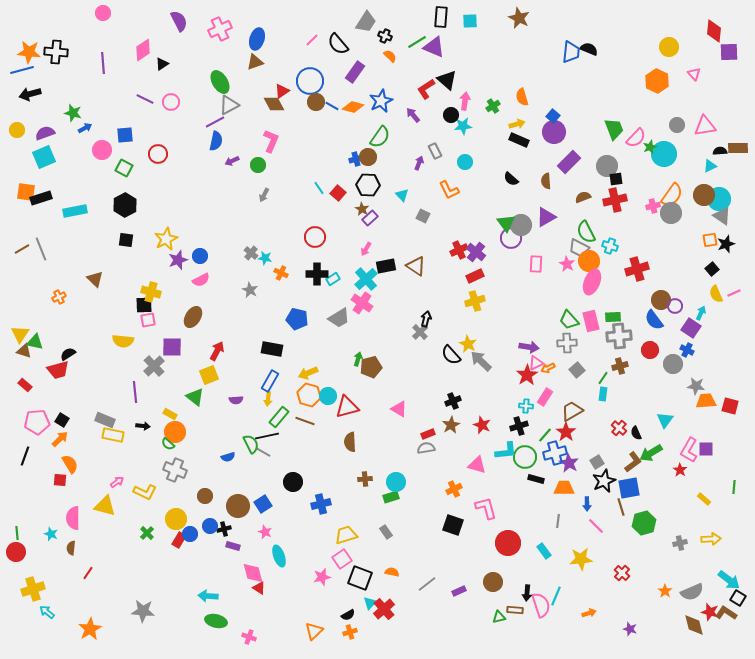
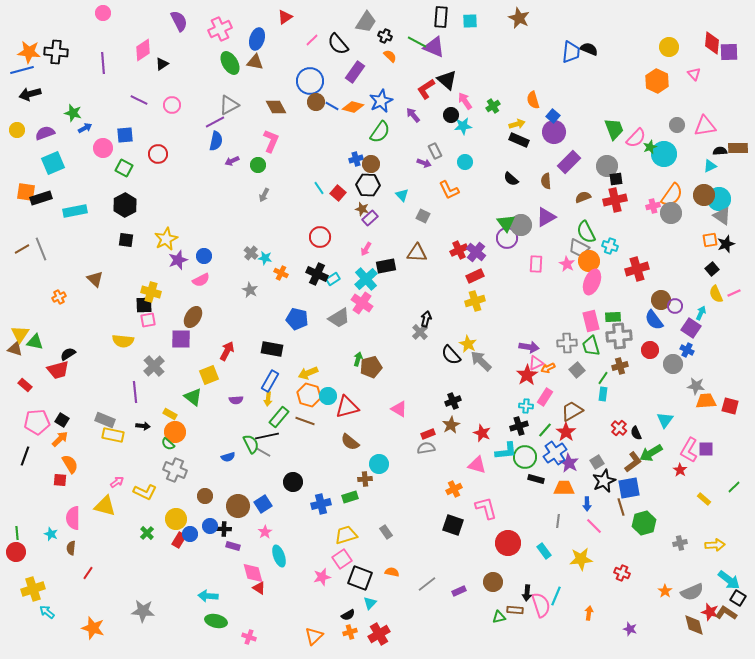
red diamond at (714, 31): moved 2 px left, 12 px down
green line at (417, 42): rotated 60 degrees clockwise
brown triangle at (255, 62): rotated 30 degrees clockwise
green ellipse at (220, 82): moved 10 px right, 19 px up
red triangle at (282, 91): moved 3 px right, 74 px up
orange semicircle at (522, 97): moved 11 px right, 3 px down
purple line at (145, 99): moved 6 px left, 1 px down
pink arrow at (465, 101): rotated 42 degrees counterclockwise
pink circle at (171, 102): moved 1 px right, 3 px down
brown diamond at (274, 104): moved 2 px right, 3 px down
green semicircle at (380, 137): moved 5 px up
pink circle at (102, 150): moved 1 px right, 2 px up
cyan square at (44, 157): moved 9 px right, 6 px down
brown circle at (368, 157): moved 3 px right, 7 px down
purple arrow at (419, 163): moved 5 px right; rotated 88 degrees clockwise
brown star at (362, 209): rotated 16 degrees counterclockwise
red circle at (315, 237): moved 5 px right
purple circle at (511, 238): moved 4 px left
blue circle at (200, 256): moved 4 px right
brown triangle at (416, 266): moved 1 px right, 13 px up; rotated 30 degrees counterclockwise
black cross at (317, 274): rotated 25 degrees clockwise
green trapezoid at (569, 320): moved 22 px right, 26 px down; rotated 25 degrees clockwise
purple square at (172, 347): moved 9 px right, 8 px up
brown triangle at (24, 351): moved 9 px left, 2 px up
red arrow at (217, 351): moved 10 px right
green triangle at (195, 397): moved 2 px left
red star at (482, 425): moved 8 px down
green line at (545, 435): moved 5 px up
brown semicircle at (350, 442): rotated 48 degrees counterclockwise
blue cross at (555, 453): rotated 20 degrees counterclockwise
cyan circle at (396, 482): moved 17 px left, 18 px up
green line at (734, 487): rotated 40 degrees clockwise
green rectangle at (391, 497): moved 41 px left
pink line at (596, 526): moved 2 px left
black cross at (224, 529): rotated 16 degrees clockwise
pink star at (265, 532): rotated 16 degrees clockwise
yellow arrow at (711, 539): moved 4 px right, 6 px down
red cross at (622, 573): rotated 21 degrees counterclockwise
red cross at (384, 609): moved 5 px left, 25 px down; rotated 10 degrees clockwise
orange arrow at (589, 613): rotated 64 degrees counterclockwise
orange star at (90, 629): moved 3 px right, 1 px up; rotated 25 degrees counterclockwise
orange triangle at (314, 631): moved 5 px down
